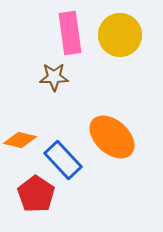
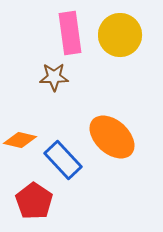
red pentagon: moved 2 px left, 7 px down
